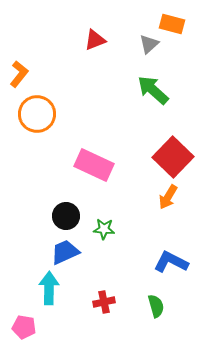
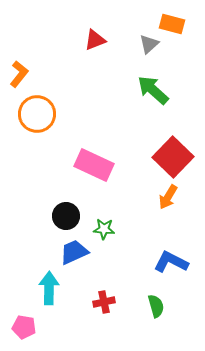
blue trapezoid: moved 9 px right
